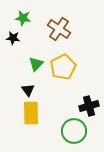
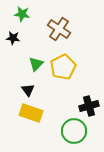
green star: moved 1 px left, 4 px up
yellow rectangle: rotated 70 degrees counterclockwise
